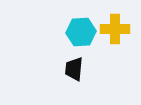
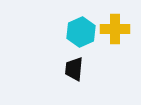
cyan hexagon: rotated 20 degrees counterclockwise
